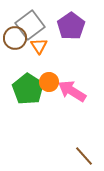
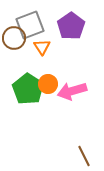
gray square: rotated 16 degrees clockwise
brown circle: moved 1 px left
orange triangle: moved 3 px right, 1 px down
orange circle: moved 1 px left, 2 px down
pink arrow: rotated 48 degrees counterclockwise
brown line: rotated 15 degrees clockwise
